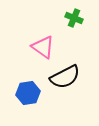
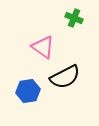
blue hexagon: moved 2 px up
